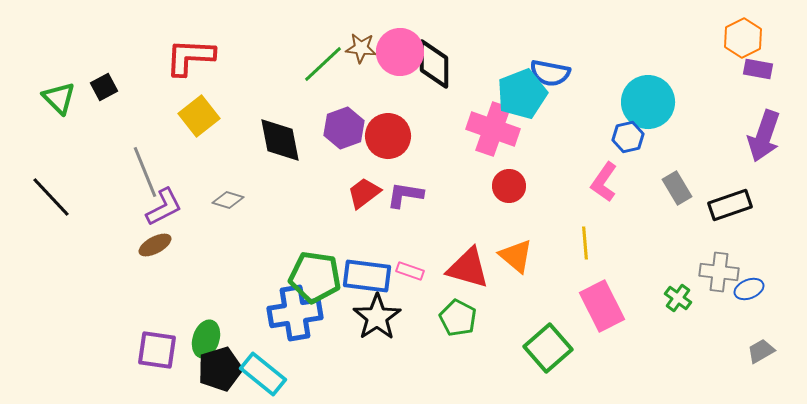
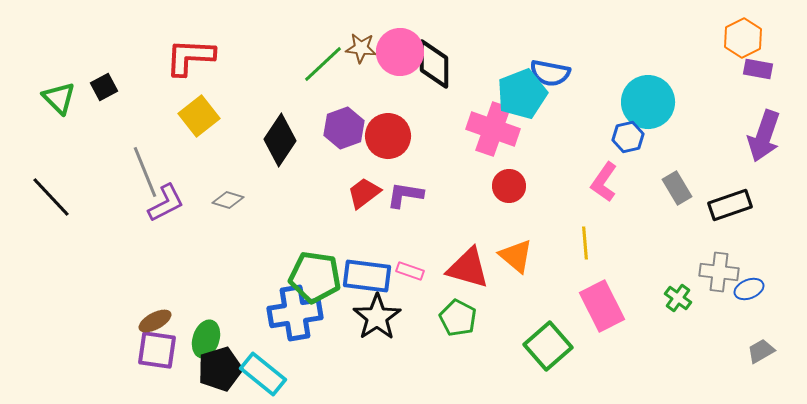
black diamond at (280, 140): rotated 45 degrees clockwise
purple L-shape at (164, 207): moved 2 px right, 4 px up
brown ellipse at (155, 245): moved 76 px down
green square at (548, 348): moved 2 px up
